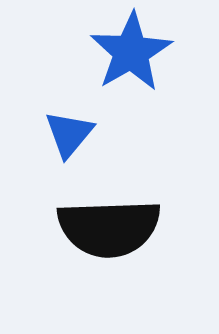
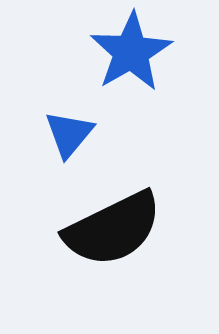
black semicircle: moved 4 px right, 1 px down; rotated 24 degrees counterclockwise
